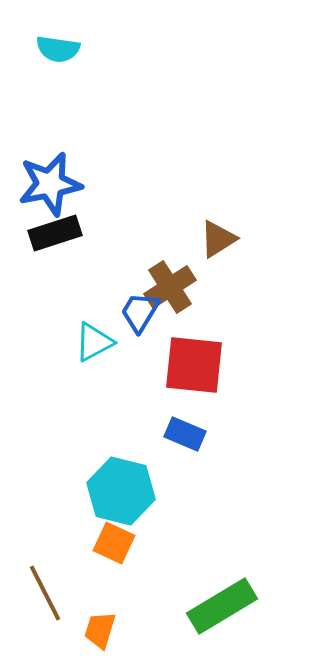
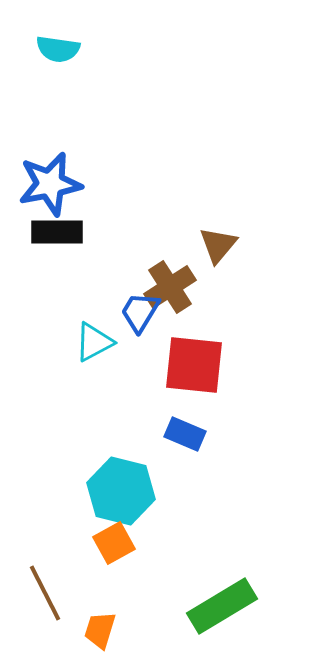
black rectangle: moved 2 px right, 1 px up; rotated 18 degrees clockwise
brown triangle: moved 6 px down; rotated 18 degrees counterclockwise
orange square: rotated 36 degrees clockwise
